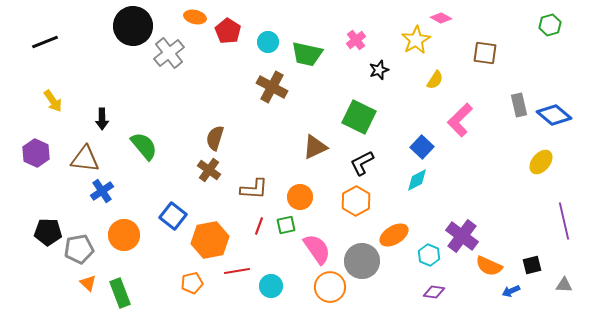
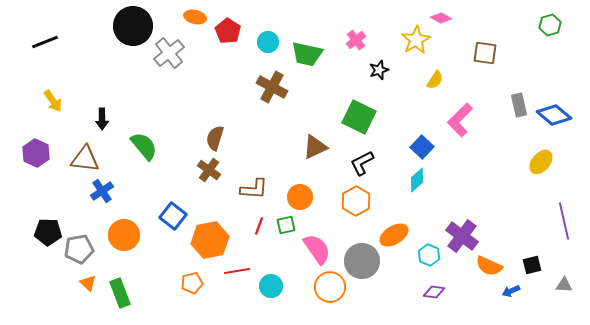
cyan diamond at (417, 180): rotated 15 degrees counterclockwise
